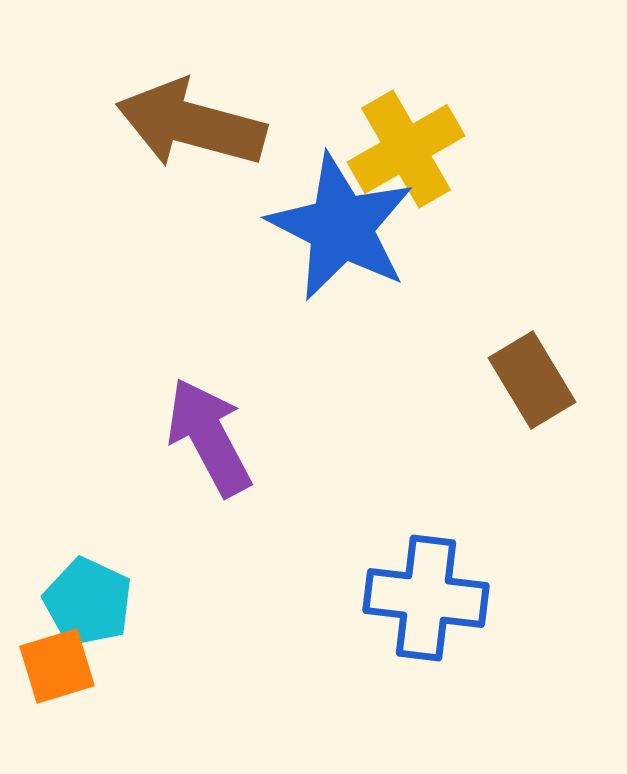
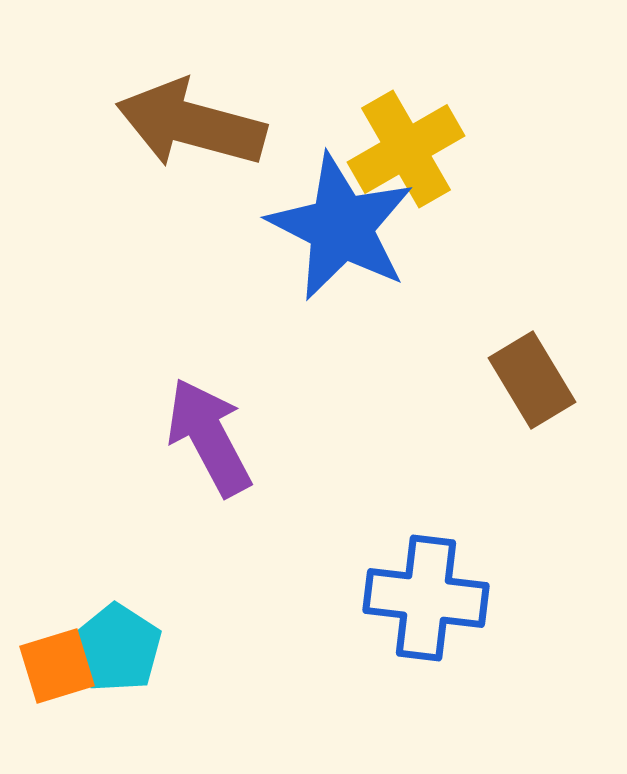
cyan pentagon: moved 29 px right, 46 px down; rotated 8 degrees clockwise
